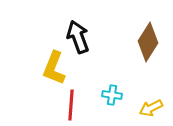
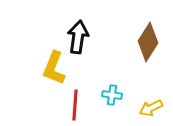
black arrow: rotated 28 degrees clockwise
red line: moved 4 px right
